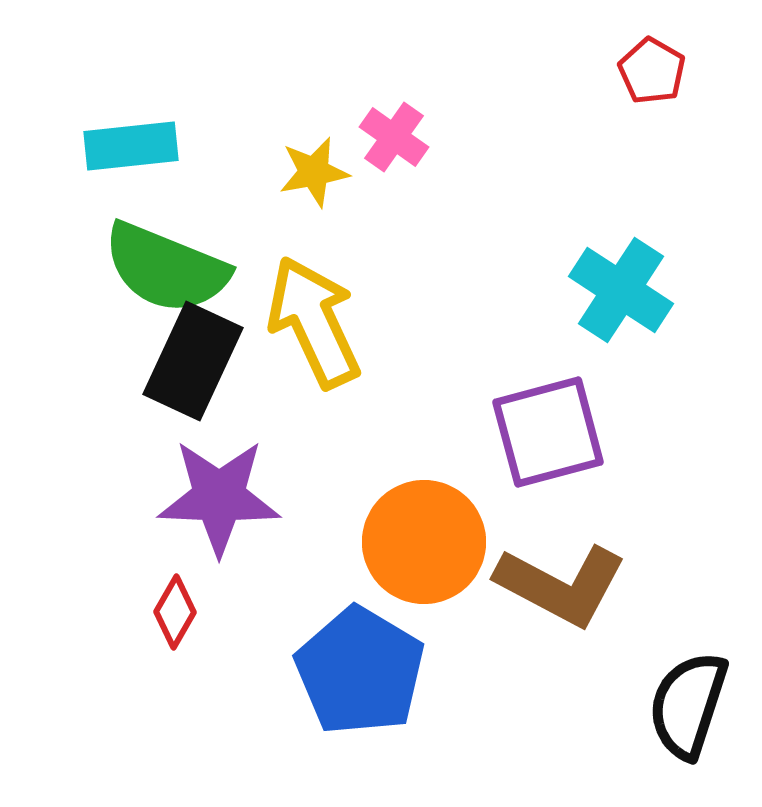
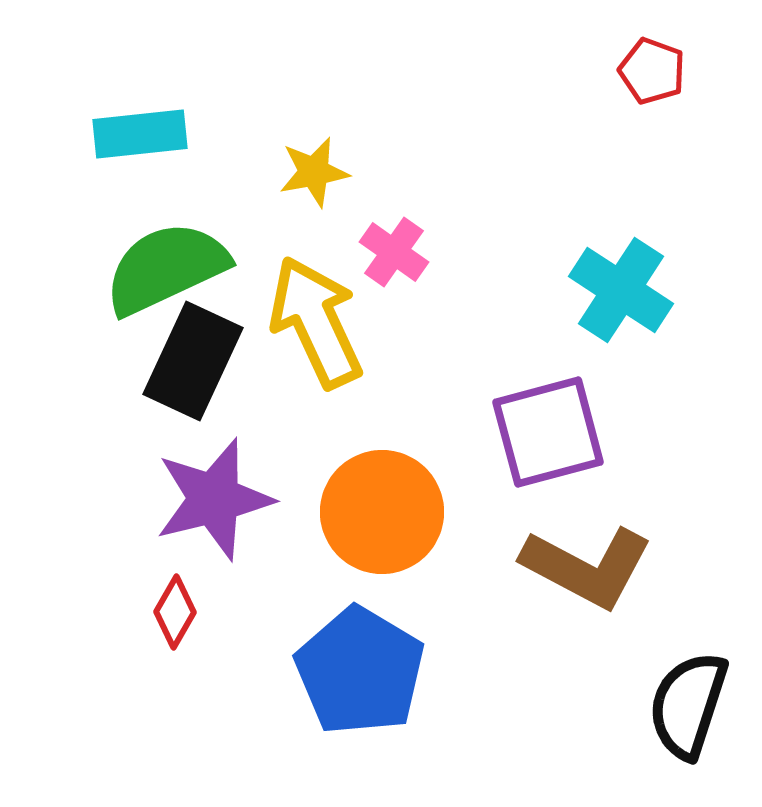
red pentagon: rotated 10 degrees counterclockwise
pink cross: moved 115 px down
cyan rectangle: moved 9 px right, 12 px up
green semicircle: rotated 133 degrees clockwise
yellow arrow: moved 2 px right
purple star: moved 5 px left, 2 px down; rotated 16 degrees counterclockwise
orange circle: moved 42 px left, 30 px up
brown L-shape: moved 26 px right, 18 px up
